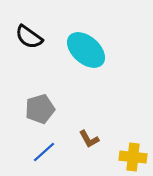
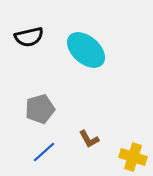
black semicircle: rotated 48 degrees counterclockwise
yellow cross: rotated 12 degrees clockwise
